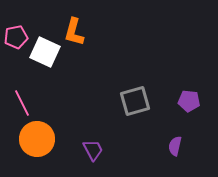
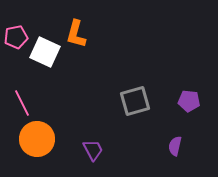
orange L-shape: moved 2 px right, 2 px down
